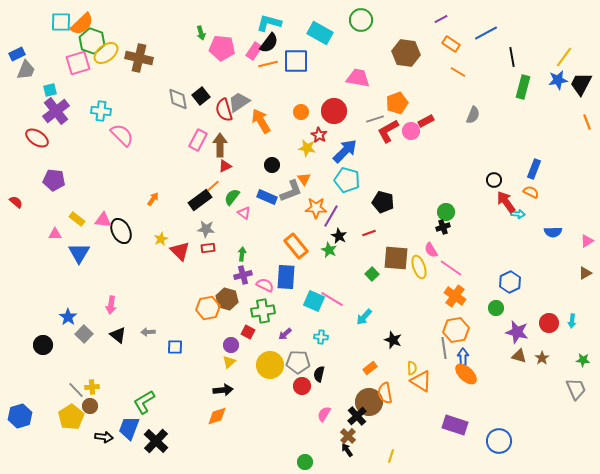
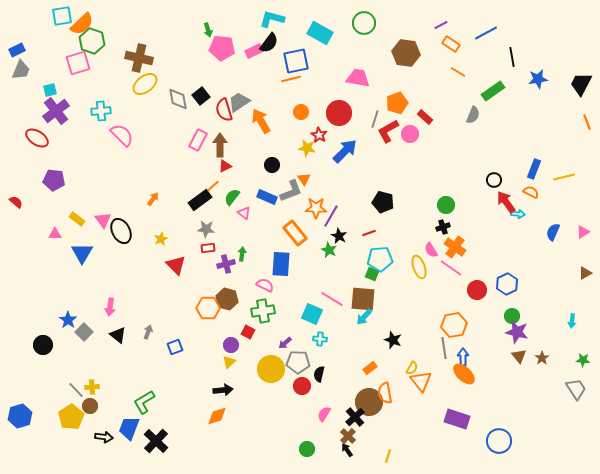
purple line at (441, 19): moved 6 px down
green circle at (361, 20): moved 3 px right, 3 px down
cyan square at (61, 22): moved 1 px right, 6 px up; rotated 10 degrees counterclockwise
cyan L-shape at (269, 23): moved 3 px right, 4 px up
green arrow at (201, 33): moved 7 px right, 3 px up
pink rectangle at (254, 51): rotated 30 degrees clockwise
yellow ellipse at (106, 53): moved 39 px right, 31 px down
blue rectangle at (17, 54): moved 4 px up
yellow line at (564, 57): moved 120 px down; rotated 40 degrees clockwise
blue square at (296, 61): rotated 12 degrees counterclockwise
orange line at (268, 64): moved 23 px right, 15 px down
gray trapezoid at (26, 70): moved 5 px left
blue star at (558, 80): moved 20 px left, 1 px up
green rectangle at (523, 87): moved 30 px left, 4 px down; rotated 40 degrees clockwise
cyan cross at (101, 111): rotated 12 degrees counterclockwise
red circle at (334, 111): moved 5 px right, 2 px down
gray line at (375, 119): rotated 54 degrees counterclockwise
red rectangle at (426, 121): moved 1 px left, 4 px up; rotated 70 degrees clockwise
pink circle at (411, 131): moved 1 px left, 3 px down
cyan pentagon at (347, 180): moved 33 px right, 79 px down; rotated 20 degrees counterclockwise
green circle at (446, 212): moved 7 px up
pink triangle at (103, 220): rotated 48 degrees clockwise
blue semicircle at (553, 232): rotated 114 degrees clockwise
pink triangle at (587, 241): moved 4 px left, 9 px up
orange rectangle at (296, 246): moved 1 px left, 13 px up
red triangle at (180, 251): moved 4 px left, 14 px down
blue triangle at (79, 253): moved 3 px right
brown square at (396, 258): moved 33 px left, 41 px down
green square at (372, 274): rotated 24 degrees counterclockwise
purple cross at (243, 275): moved 17 px left, 11 px up
blue rectangle at (286, 277): moved 5 px left, 13 px up
blue hexagon at (510, 282): moved 3 px left, 2 px down
orange cross at (455, 296): moved 49 px up
cyan square at (314, 301): moved 2 px left, 13 px down
pink arrow at (111, 305): moved 1 px left, 2 px down
orange hexagon at (208, 308): rotated 10 degrees clockwise
green circle at (496, 308): moved 16 px right, 8 px down
blue star at (68, 317): moved 3 px down
red circle at (549, 323): moved 72 px left, 33 px up
orange hexagon at (456, 330): moved 2 px left, 5 px up
gray arrow at (148, 332): rotated 112 degrees clockwise
gray square at (84, 334): moved 2 px up
purple arrow at (285, 334): moved 9 px down
cyan cross at (321, 337): moved 1 px left, 2 px down
blue square at (175, 347): rotated 21 degrees counterclockwise
brown triangle at (519, 356): rotated 35 degrees clockwise
yellow circle at (270, 365): moved 1 px right, 4 px down
yellow semicircle at (412, 368): rotated 32 degrees clockwise
orange ellipse at (466, 374): moved 2 px left
orange triangle at (421, 381): rotated 20 degrees clockwise
gray trapezoid at (576, 389): rotated 10 degrees counterclockwise
black cross at (357, 416): moved 2 px left, 1 px down
purple rectangle at (455, 425): moved 2 px right, 6 px up
yellow line at (391, 456): moved 3 px left
green circle at (305, 462): moved 2 px right, 13 px up
